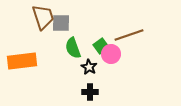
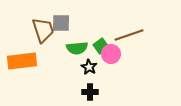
brown trapezoid: moved 13 px down
green semicircle: moved 4 px right; rotated 75 degrees counterclockwise
